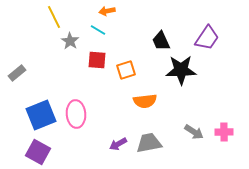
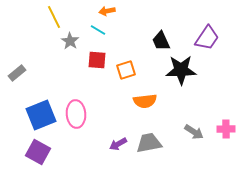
pink cross: moved 2 px right, 3 px up
